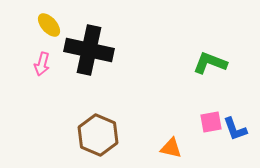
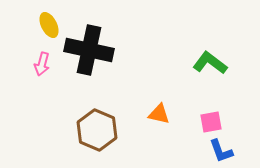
yellow ellipse: rotated 15 degrees clockwise
green L-shape: rotated 16 degrees clockwise
blue L-shape: moved 14 px left, 22 px down
brown hexagon: moved 1 px left, 5 px up
orange triangle: moved 12 px left, 34 px up
